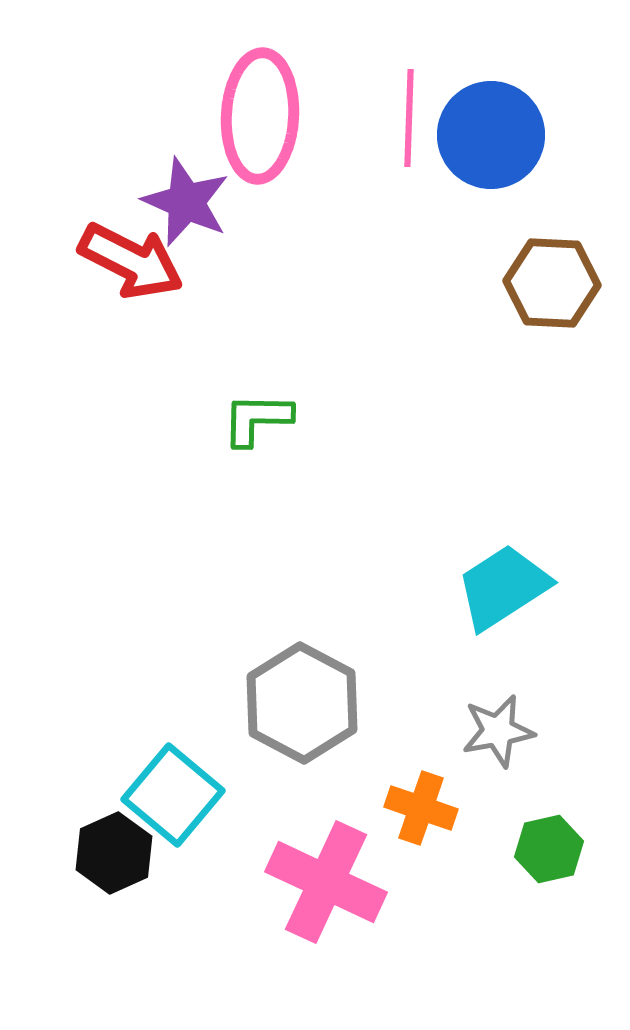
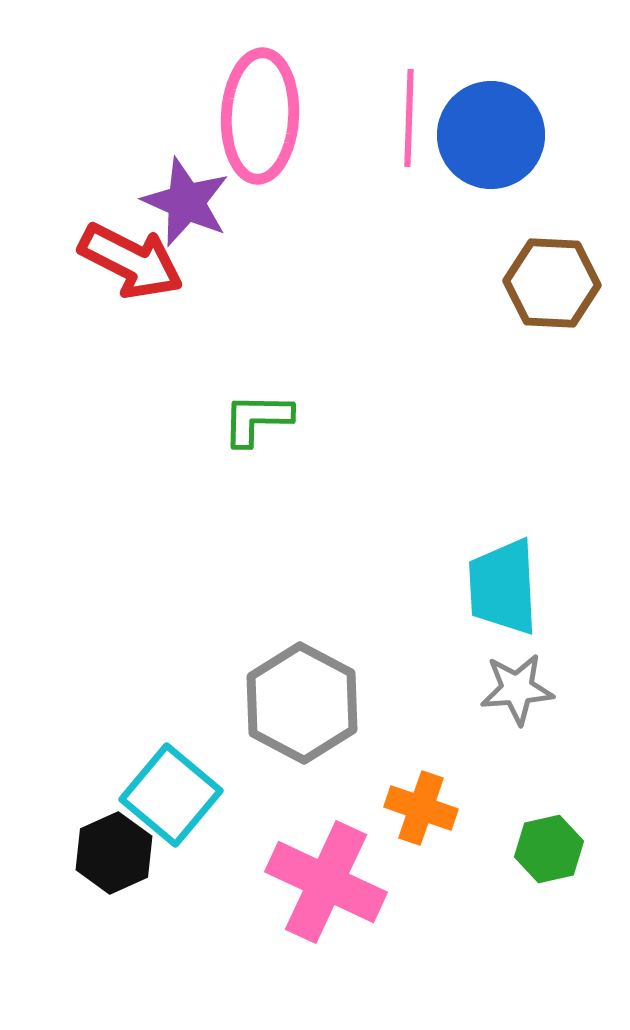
cyan trapezoid: rotated 60 degrees counterclockwise
gray star: moved 19 px right, 42 px up; rotated 6 degrees clockwise
cyan square: moved 2 px left
